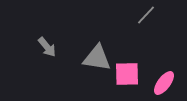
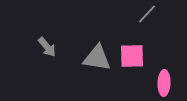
gray line: moved 1 px right, 1 px up
pink square: moved 5 px right, 18 px up
pink ellipse: rotated 35 degrees counterclockwise
